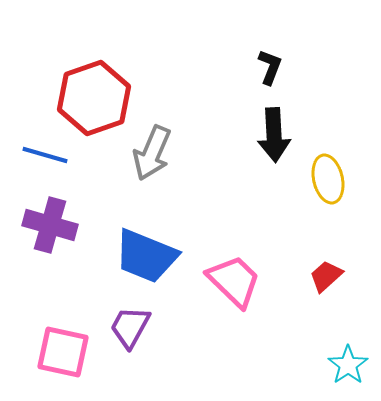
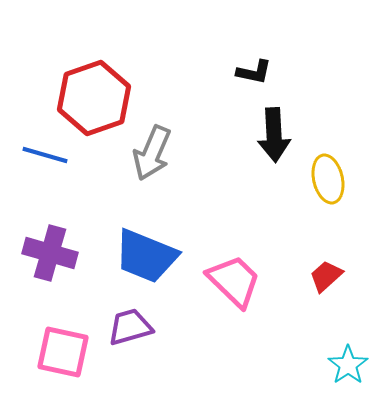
black L-shape: moved 16 px left, 5 px down; rotated 81 degrees clockwise
purple cross: moved 28 px down
purple trapezoid: rotated 45 degrees clockwise
